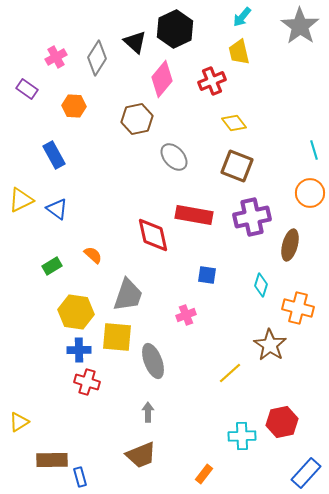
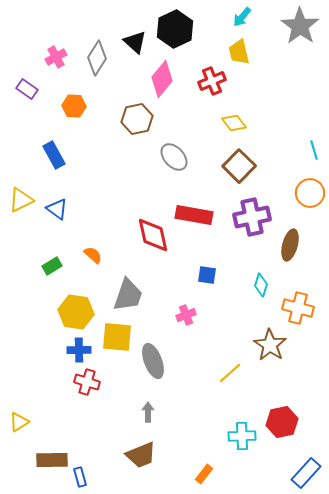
brown square at (237, 166): moved 2 px right; rotated 24 degrees clockwise
